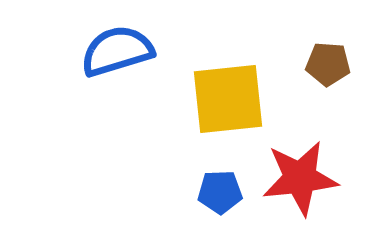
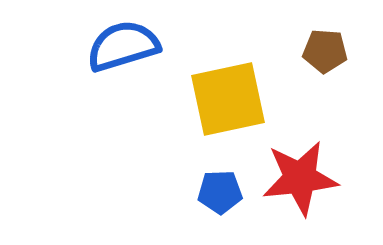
blue semicircle: moved 6 px right, 5 px up
brown pentagon: moved 3 px left, 13 px up
yellow square: rotated 6 degrees counterclockwise
